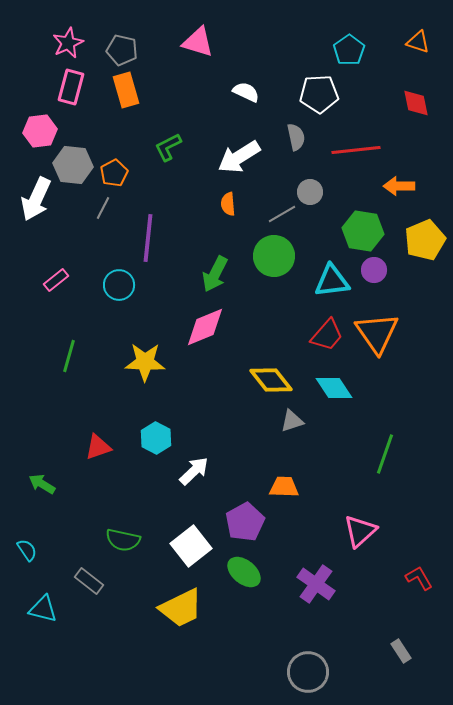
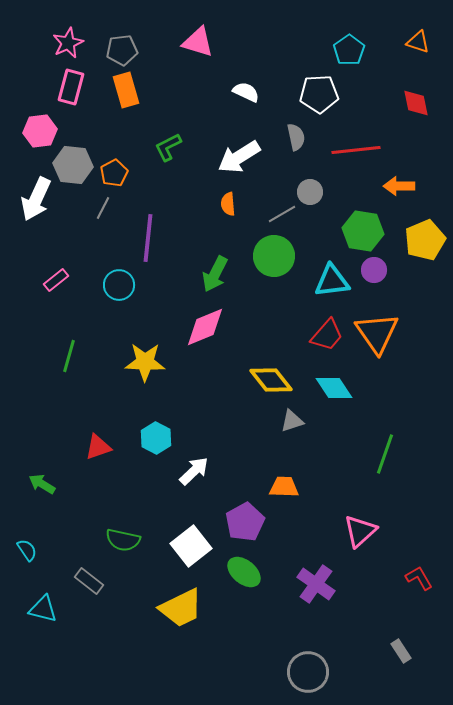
gray pentagon at (122, 50): rotated 20 degrees counterclockwise
